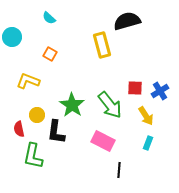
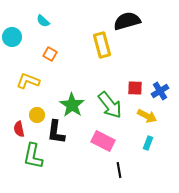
cyan semicircle: moved 6 px left, 3 px down
yellow arrow: moved 1 px right; rotated 30 degrees counterclockwise
black line: rotated 14 degrees counterclockwise
